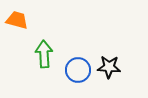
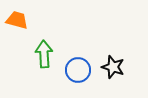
black star: moved 4 px right; rotated 15 degrees clockwise
